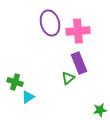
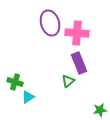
pink cross: moved 1 px left, 2 px down; rotated 10 degrees clockwise
green triangle: moved 3 px down
